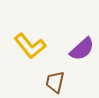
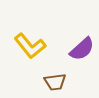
brown trapezoid: rotated 110 degrees counterclockwise
